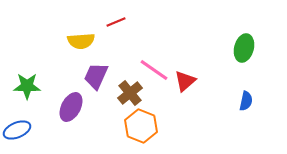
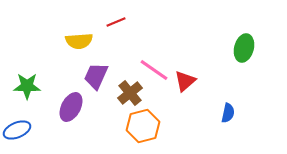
yellow semicircle: moved 2 px left
blue semicircle: moved 18 px left, 12 px down
orange hexagon: moved 2 px right; rotated 24 degrees clockwise
